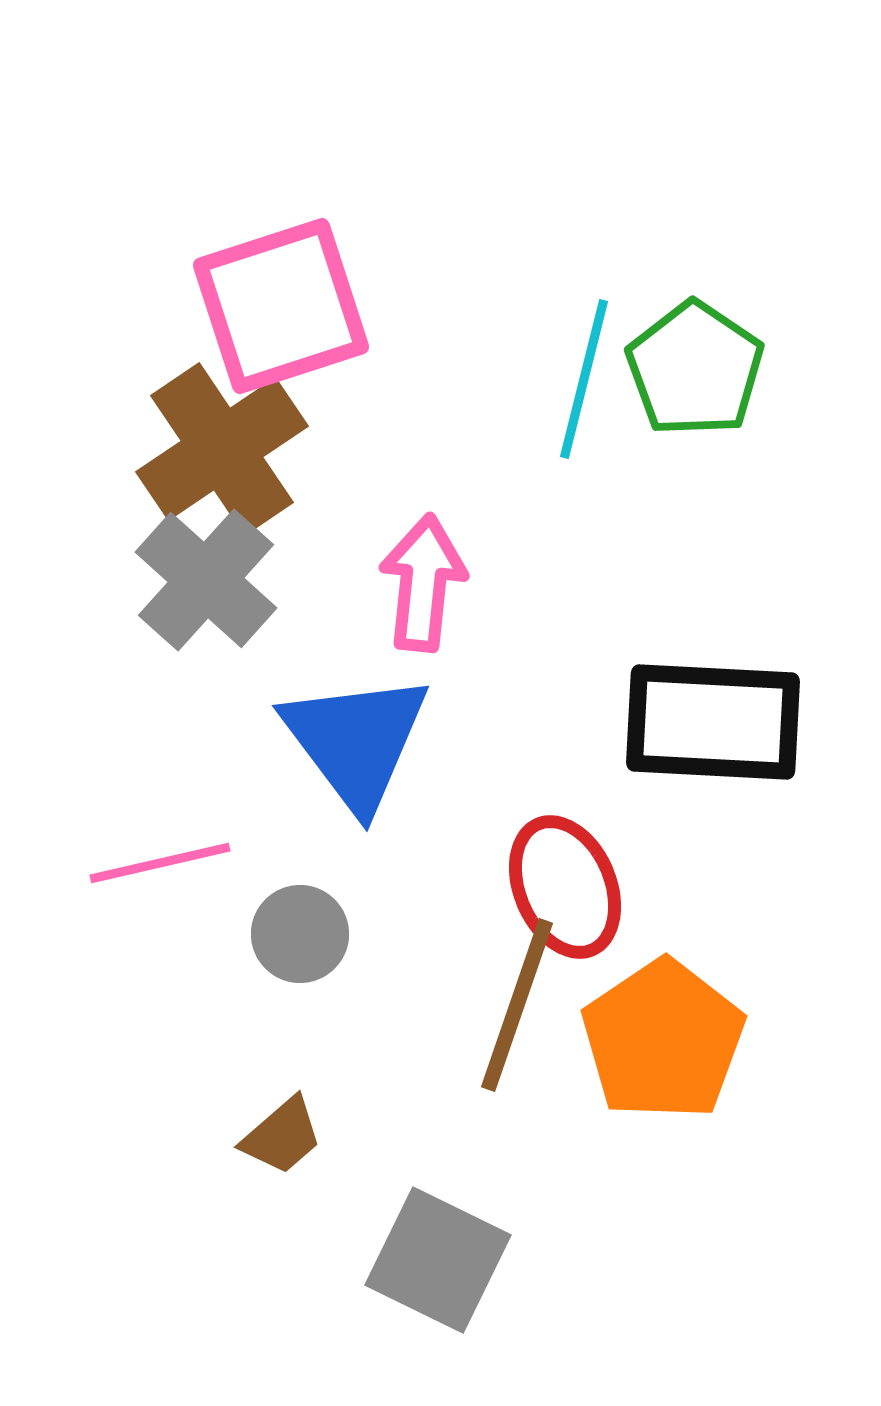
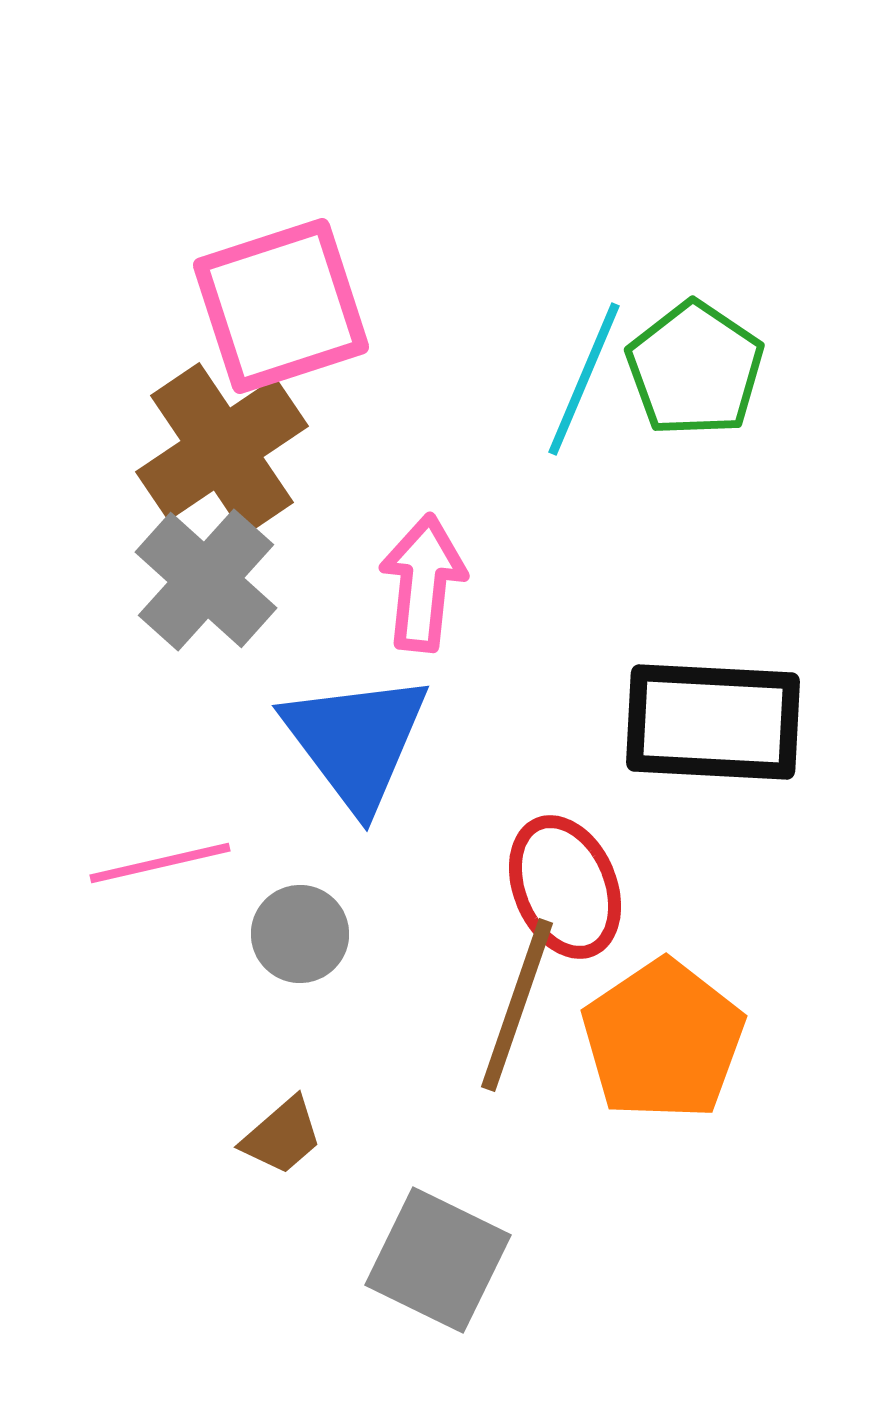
cyan line: rotated 9 degrees clockwise
